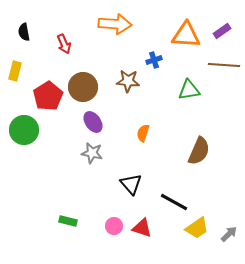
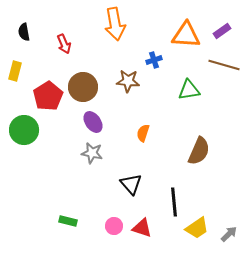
orange arrow: rotated 76 degrees clockwise
brown line: rotated 12 degrees clockwise
black line: rotated 56 degrees clockwise
